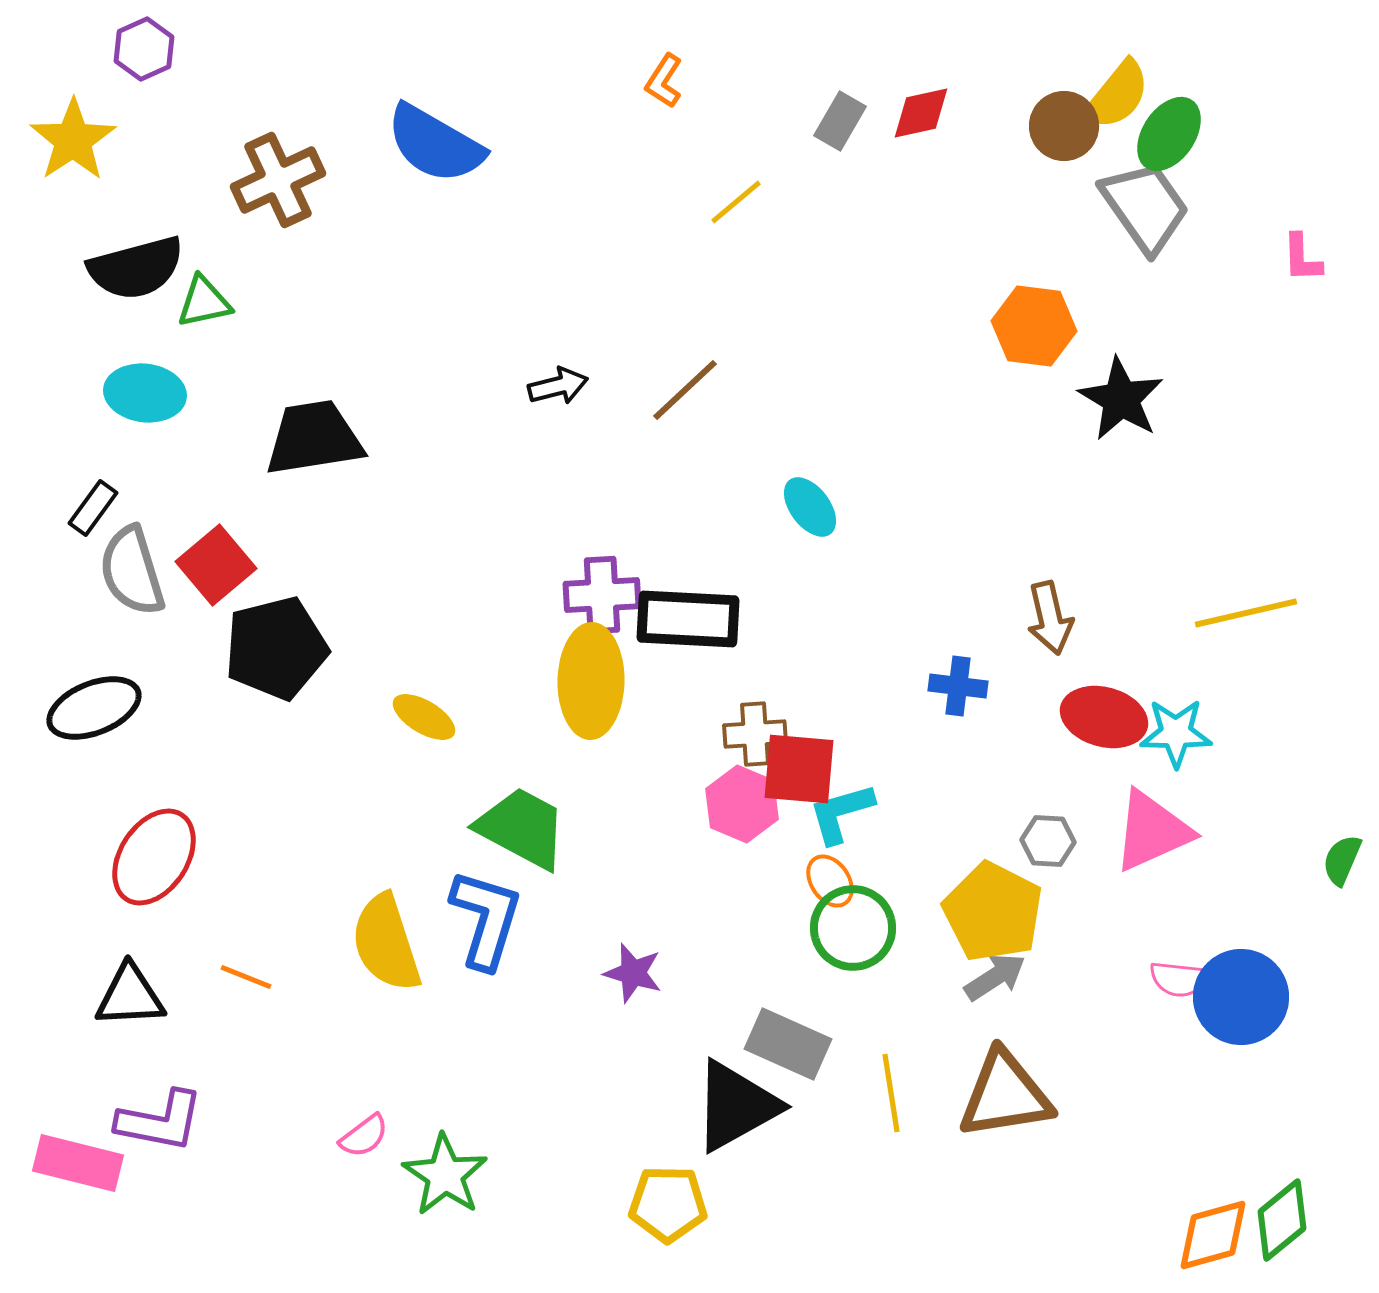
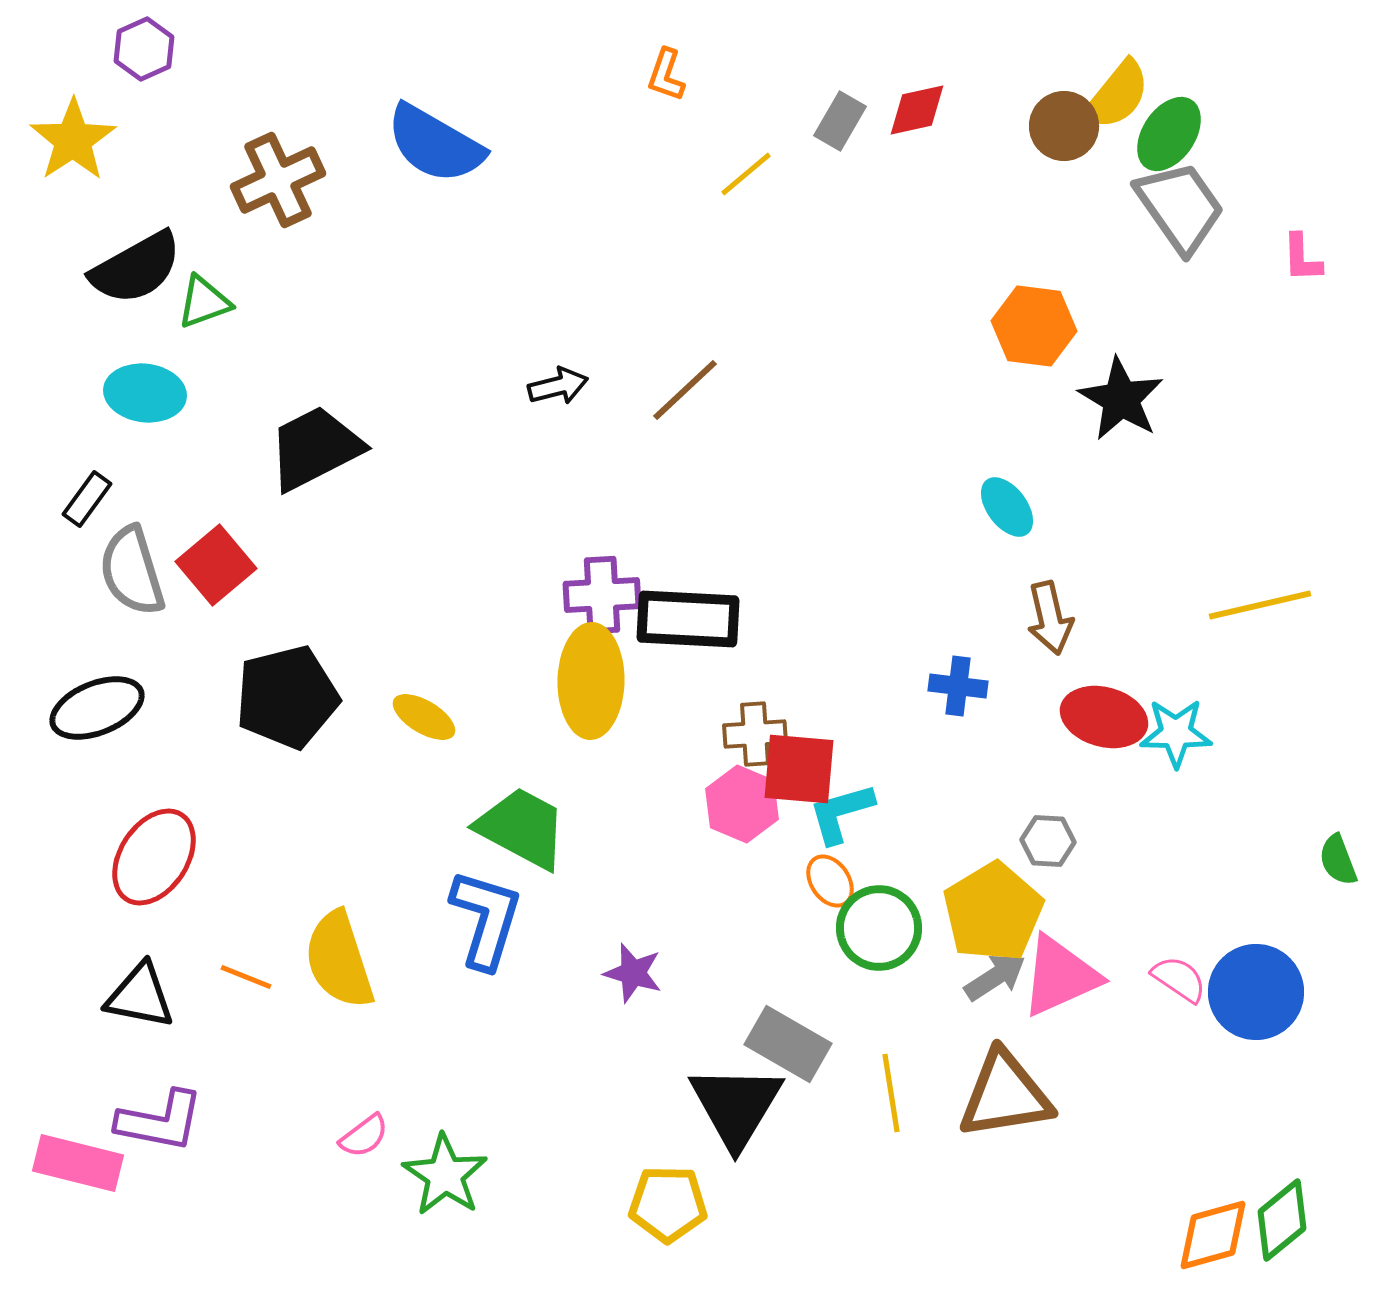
orange L-shape at (664, 81): moved 2 px right, 6 px up; rotated 14 degrees counterclockwise
red diamond at (921, 113): moved 4 px left, 3 px up
yellow line at (736, 202): moved 10 px right, 28 px up
gray trapezoid at (1145, 207): moved 35 px right
black semicircle at (136, 268): rotated 14 degrees counterclockwise
green triangle at (204, 302): rotated 8 degrees counterclockwise
black trapezoid at (314, 438): moved 1 px right, 10 px down; rotated 18 degrees counterclockwise
cyan ellipse at (810, 507): moved 197 px right
black rectangle at (93, 508): moved 6 px left, 9 px up
yellow line at (1246, 613): moved 14 px right, 8 px up
black pentagon at (276, 648): moved 11 px right, 49 px down
black ellipse at (94, 708): moved 3 px right
pink triangle at (1152, 831): moved 92 px left, 145 px down
green semicircle at (1342, 860): moved 4 px left; rotated 44 degrees counterclockwise
yellow pentagon at (993, 912): rotated 14 degrees clockwise
green circle at (853, 928): moved 26 px right
yellow semicircle at (386, 943): moved 47 px left, 17 px down
pink semicircle at (1179, 979): rotated 152 degrees counterclockwise
black triangle at (130, 996): moved 10 px right; rotated 14 degrees clockwise
blue circle at (1241, 997): moved 15 px right, 5 px up
gray rectangle at (788, 1044): rotated 6 degrees clockwise
black triangle at (736, 1106): rotated 30 degrees counterclockwise
